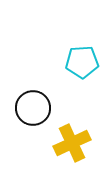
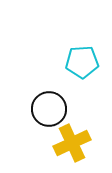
black circle: moved 16 px right, 1 px down
